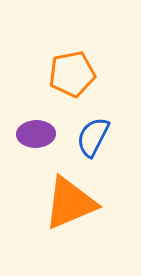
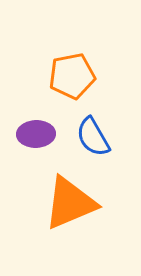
orange pentagon: moved 2 px down
blue semicircle: rotated 57 degrees counterclockwise
